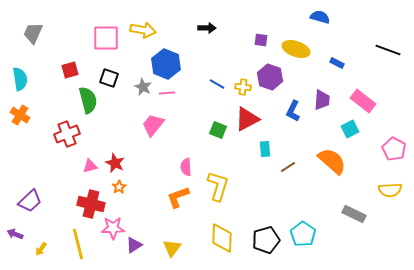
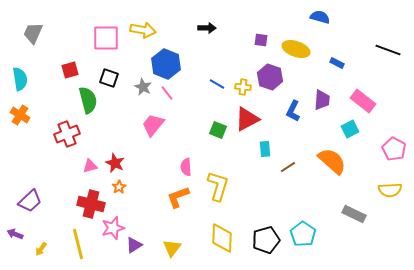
pink line at (167, 93): rotated 56 degrees clockwise
pink star at (113, 228): rotated 15 degrees counterclockwise
